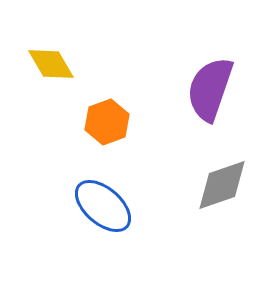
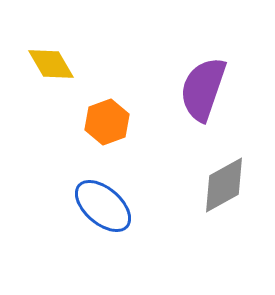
purple semicircle: moved 7 px left
gray diamond: moved 2 px right; rotated 10 degrees counterclockwise
